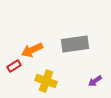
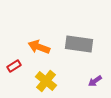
gray rectangle: moved 4 px right; rotated 16 degrees clockwise
orange arrow: moved 7 px right, 3 px up; rotated 45 degrees clockwise
yellow cross: rotated 20 degrees clockwise
